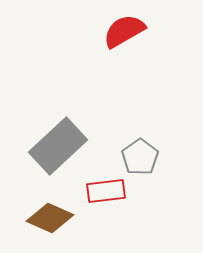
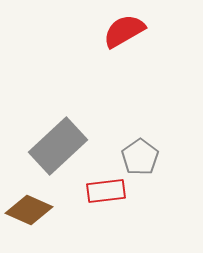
brown diamond: moved 21 px left, 8 px up
